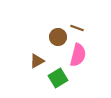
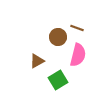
green square: moved 2 px down
